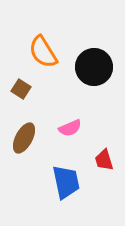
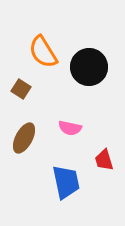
black circle: moved 5 px left
pink semicircle: rotated 35 degrees clockwise
